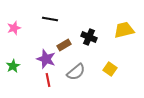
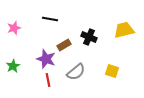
yellow square: moved 2 px right, 2 px down; rotated 16 degrees counterclockwise
